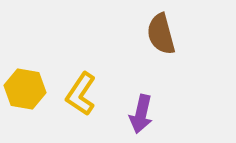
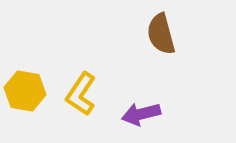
yellow hexagon: moved 2 px down
purple arrow: rotated 63 degrees clockwise
